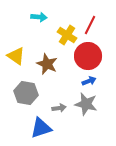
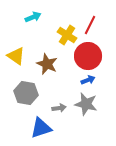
cyan arrow: moved 6 px left; rotated 28 degrees counterclockwise
blue arrow: moved 1 px left, 1 px up
